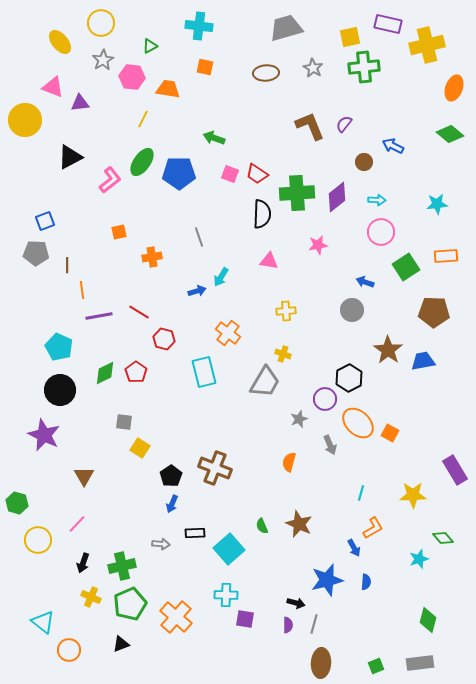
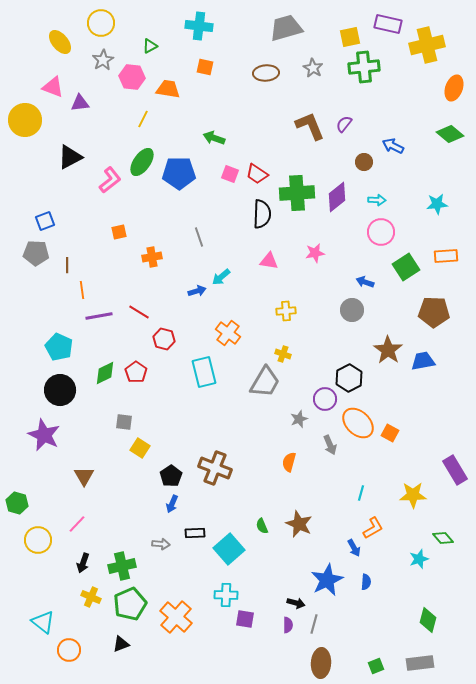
pink star at (318, 245): moved 3 px left, 8 px down
cyan arrow at (221, 277): rotated 18 degrees clockwise
blue star at (327, 580): rotated 12 degrees counterclockwise
